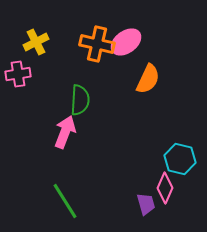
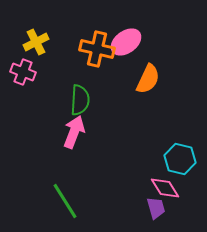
orange cross: moved 5 px down
pink cross: moved 5 px right, 2 px up; rotated 30 degrees clockwise
pink arrow: moved 9 px right
pink diamond: rotated 56 degrees counterclockwise
purple trapezoid: moved 10 px right, 4 px down
